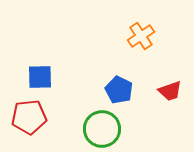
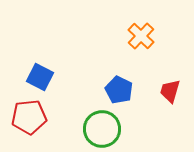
orange cross: rotated 12 degrees counterclockwise
blue square: rotated 28 degrees clockwise
red trapezoid: rotated 125 degrees clockwise
